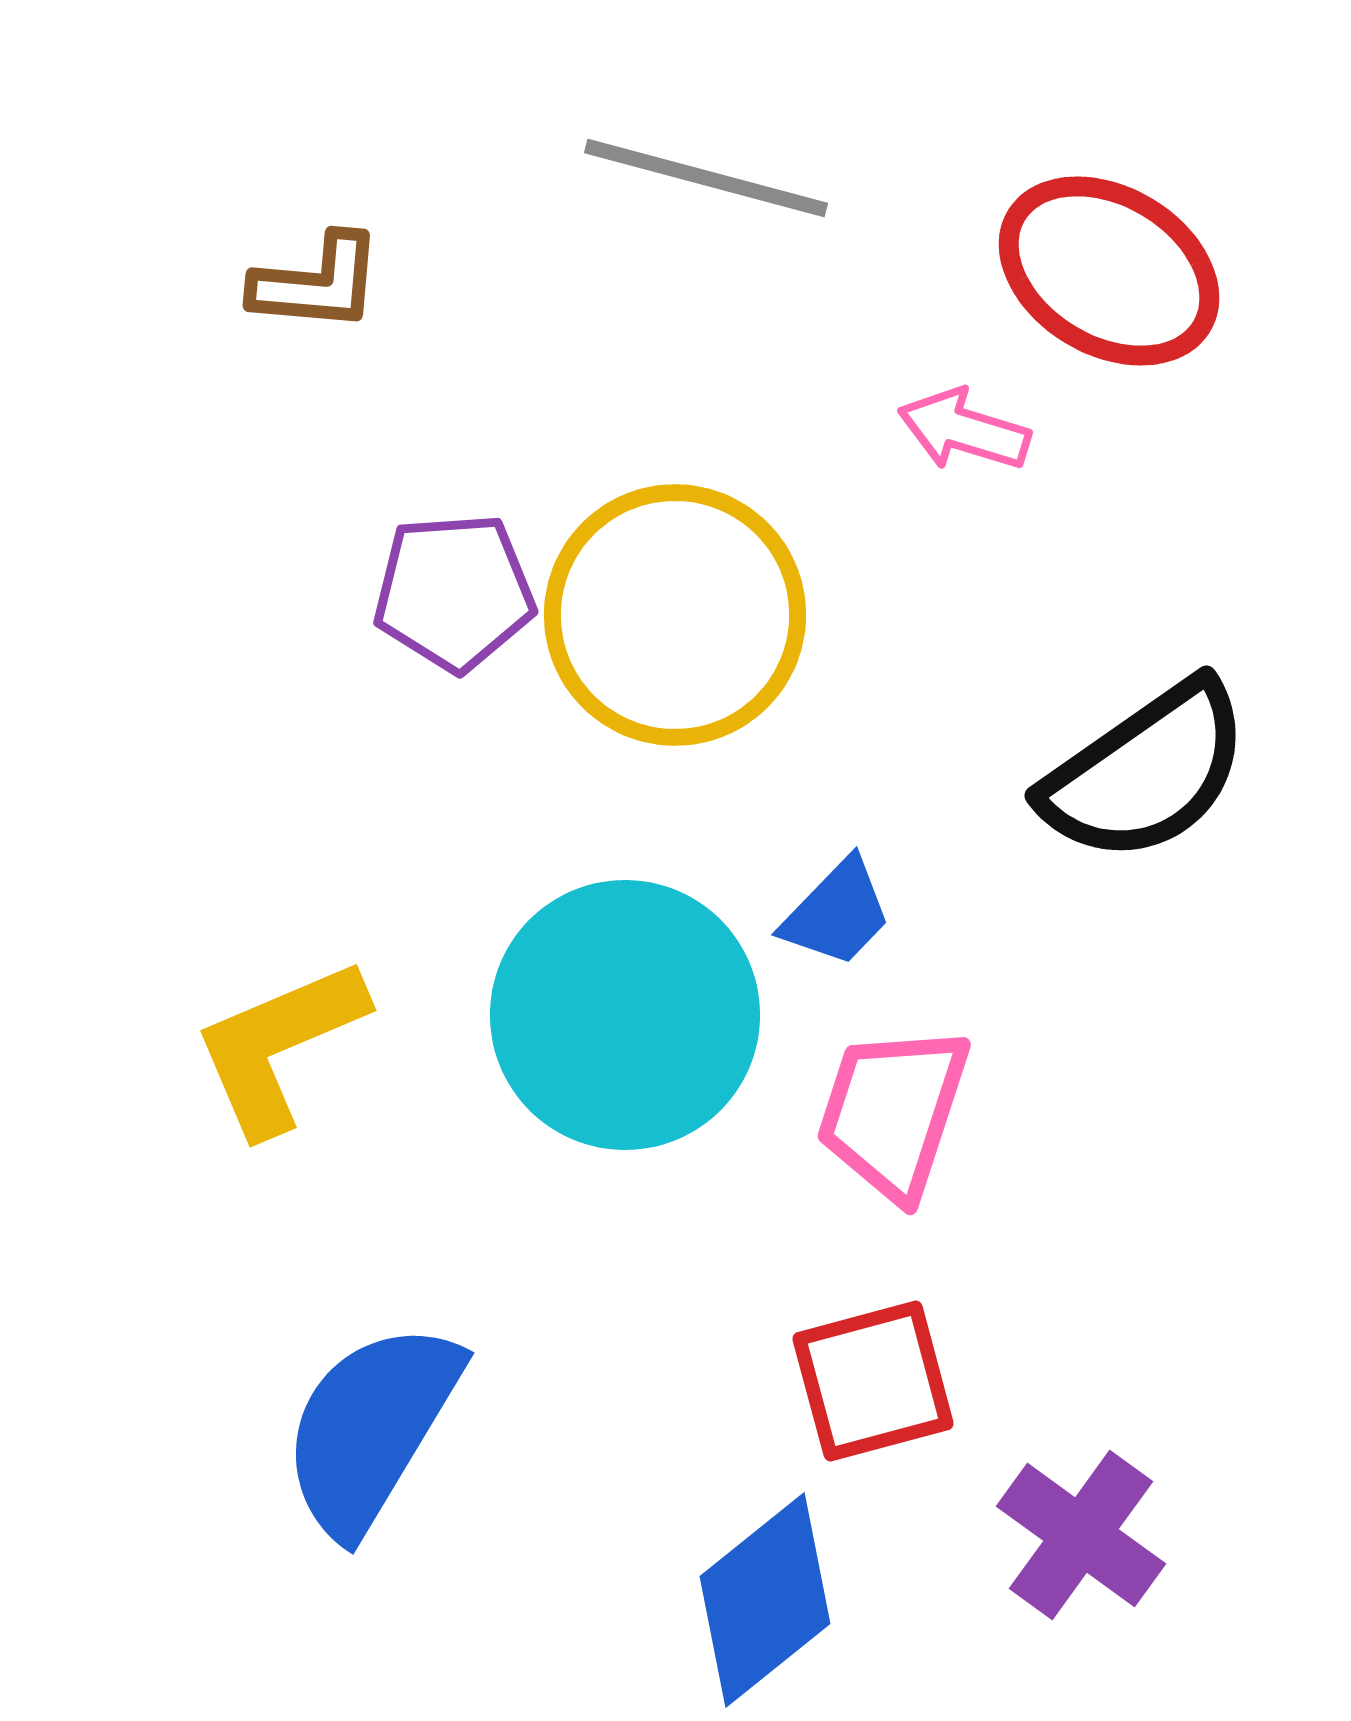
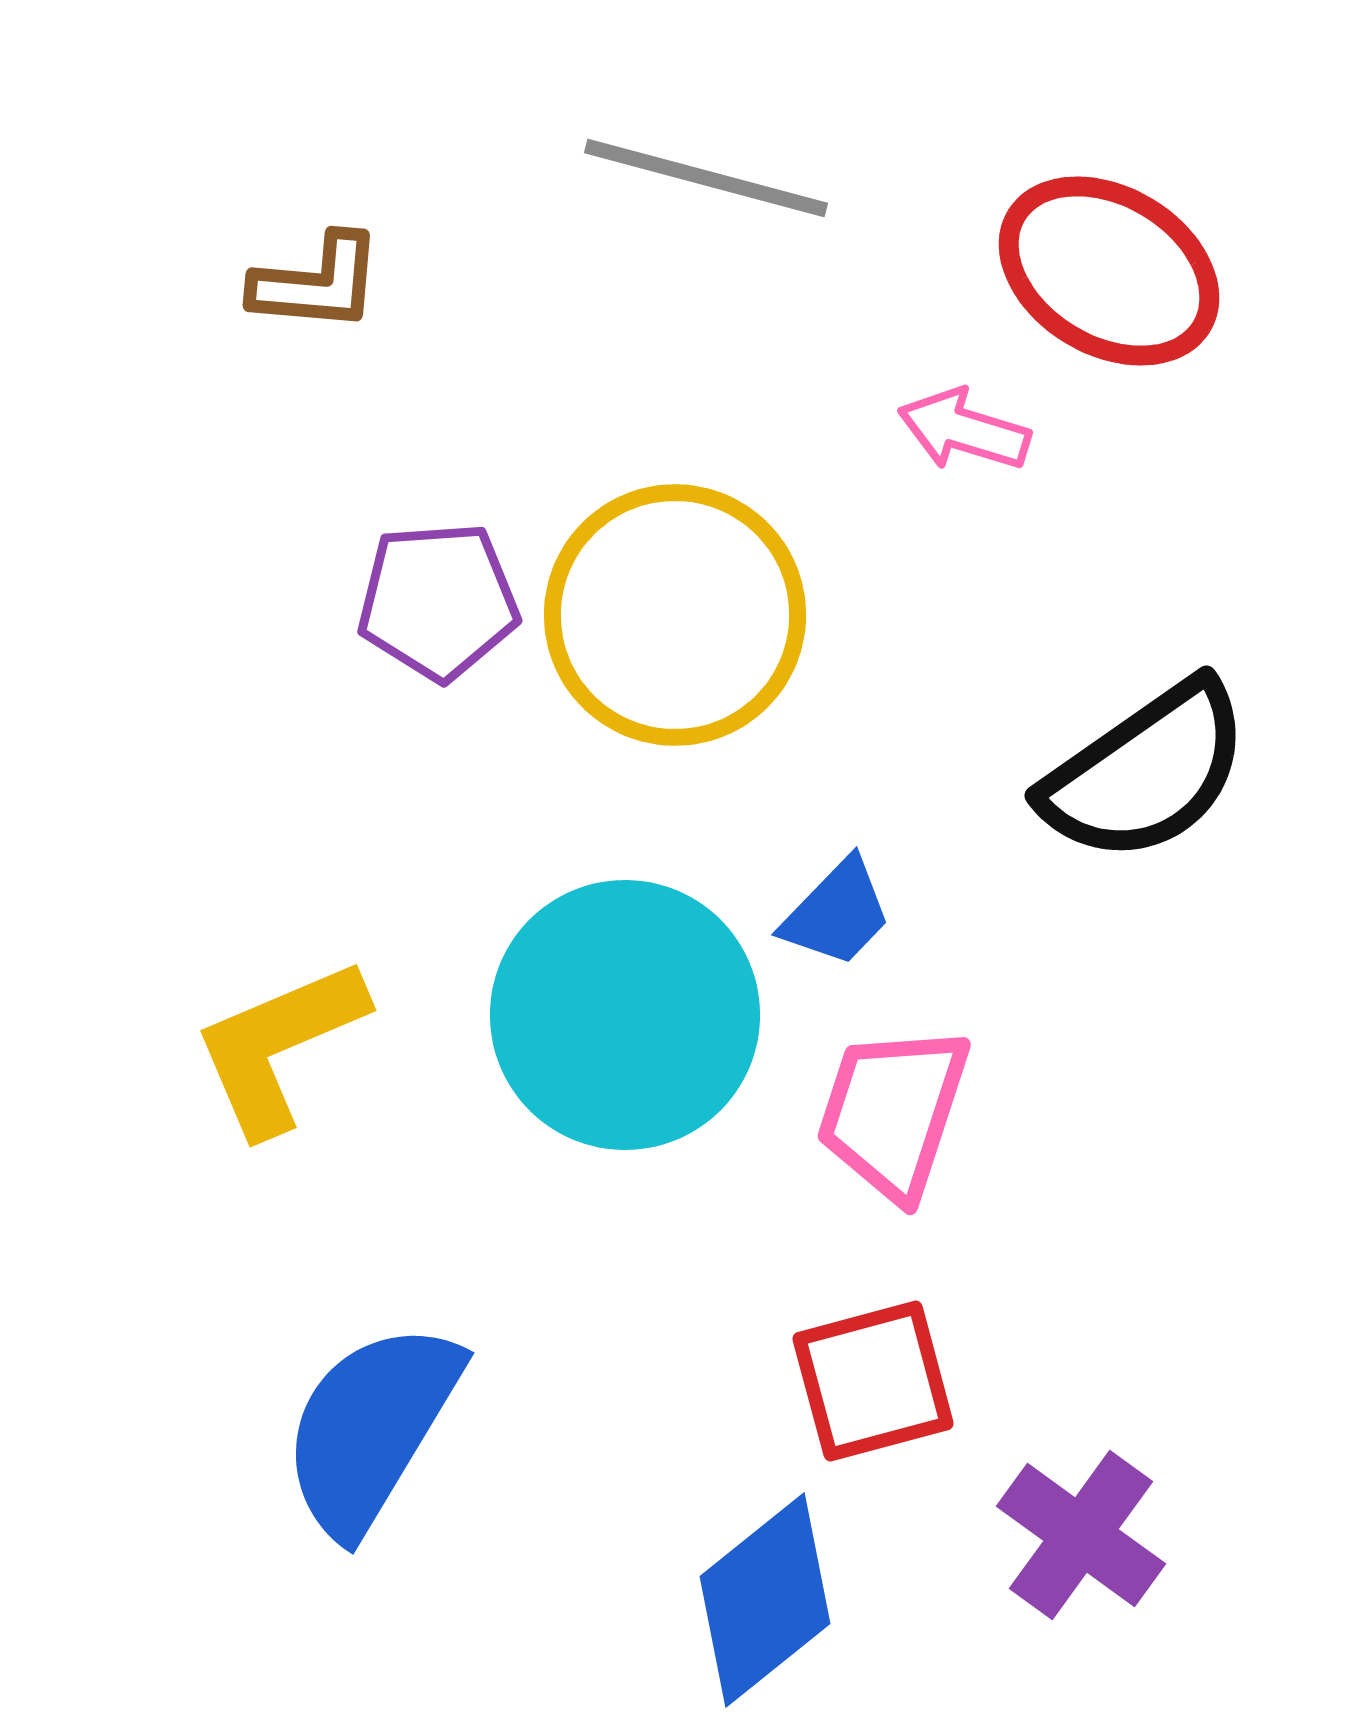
purple pentagon: moved 16 px left, 9 px down
